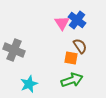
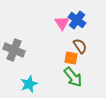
green arrow: moved 1 px right, 3 px up; rotated 70 degrees clockwise
